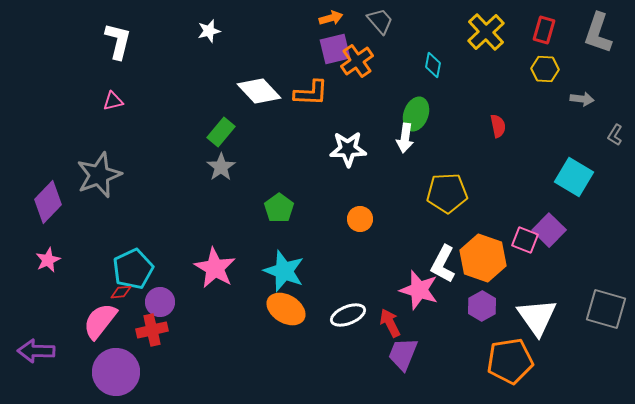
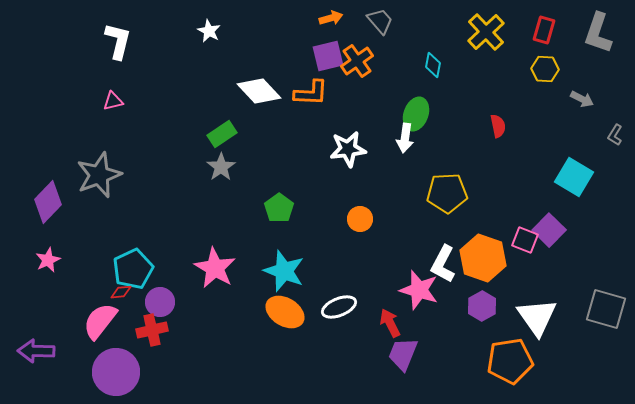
white star at (209, 31): rotated 30 degrees counterclockwise
purple square at (335, 49): moved 7 px left, 7 px down
gray arrow at (582, 99): rotated 20 degrees clockwise
green rectangle at (221, 132): moved 1 px right, 2 px down; rotated 16 degrees clockwise
white star at (348, 149): rotated 6 degrees counterclockwise
orange ellipse at (286, 309): moved 1 px left, 3 px down
white ellipse at (348, 315): moved 9 px left, 8 px up
